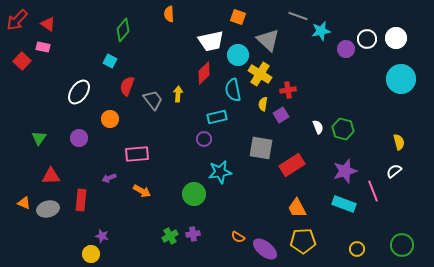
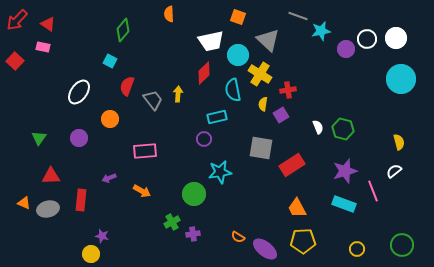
red square at (22, 61): moved 7 px left
pink rectangle at (137, 154): moved 8 px right, 3 px up
green cross at (170, 236): moved 2 px right, 14 px up
